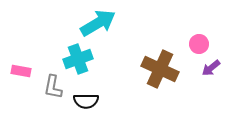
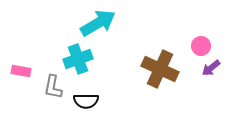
pink circle: moved 2 px right, 2 px down
